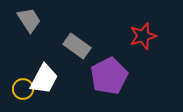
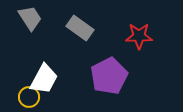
gray trapezoid: moved 1 px right, 2 px up
red star: moved 4 px left; rotated 16 degrees clockwise
gray rectangle: moved 3 px right, 18 px up
yellow circle: moved 6 px right, 8 px down
